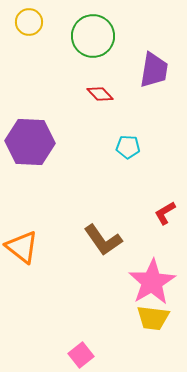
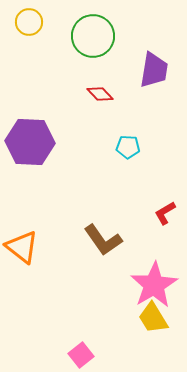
pink star: moved 2 px right, 3 px down
yellow trapezoid: rotated 52 degrees clockwise
